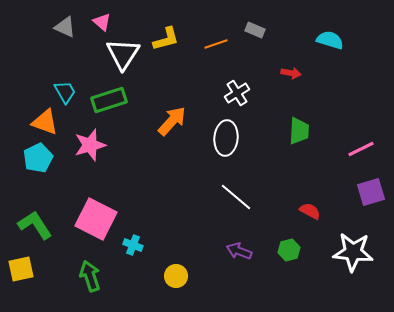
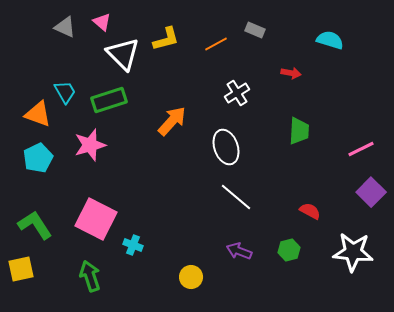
orange line: rotated 10 degrees counterclockwise
white triangle: rotated 18 degrees counterclockwise
orange triangle: moved 7 px left, 8 px up
white ellipse: moved 9 px down; rotated 24 degrees counterclockwise
purple square: rotated 28 degrees counterclockwise
yellow circle: moved 15 px right, 1 px down
